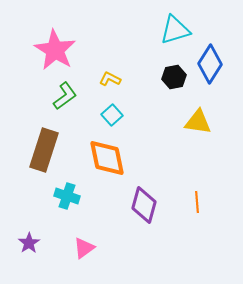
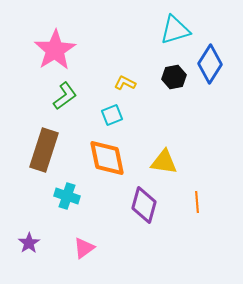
pink star: rotated 9 degrees clockwise
yellow L-shape: moved 15 px right, 4 px down
cyan square: rotated 20 degrees clockwise
yellow triangle: moved 34 px left, 40 px down
